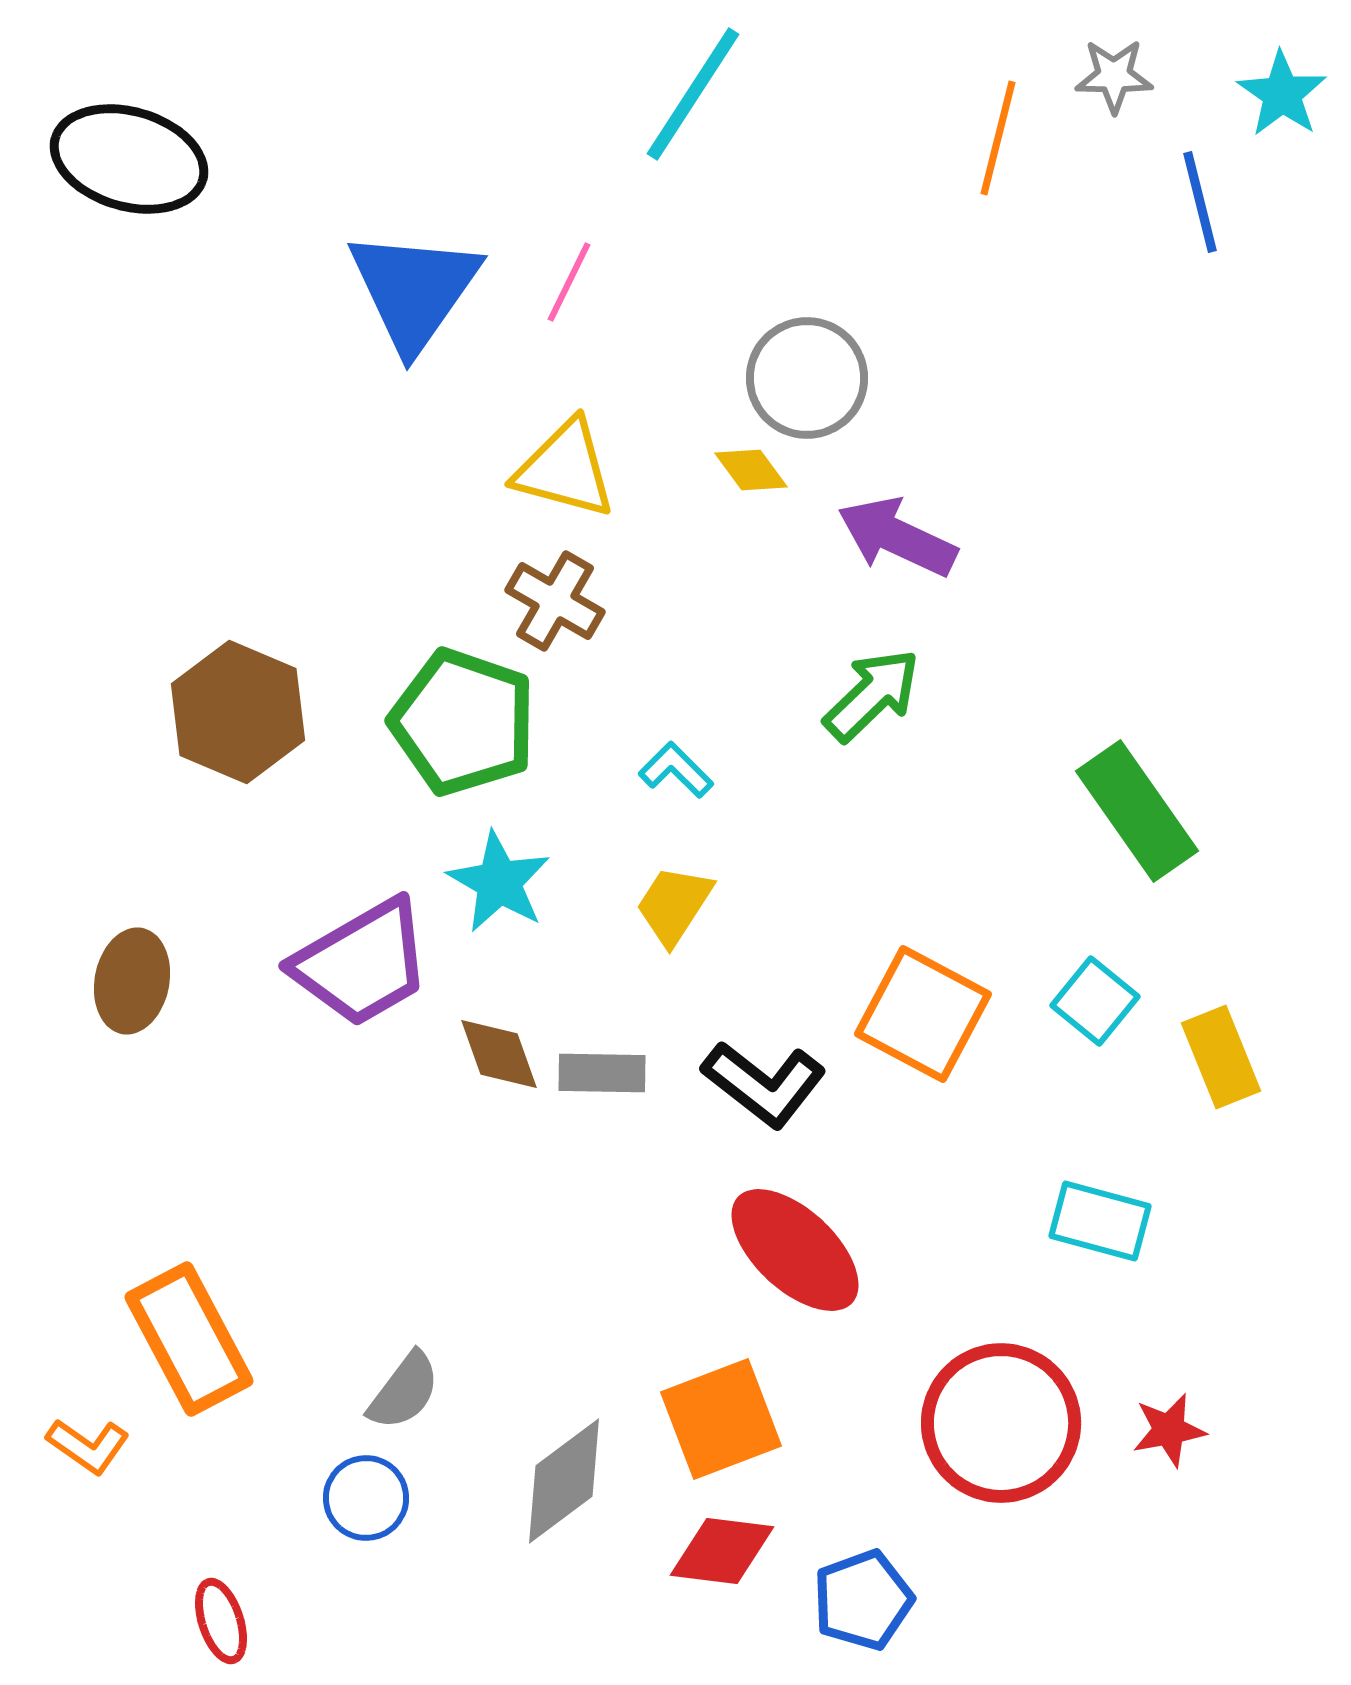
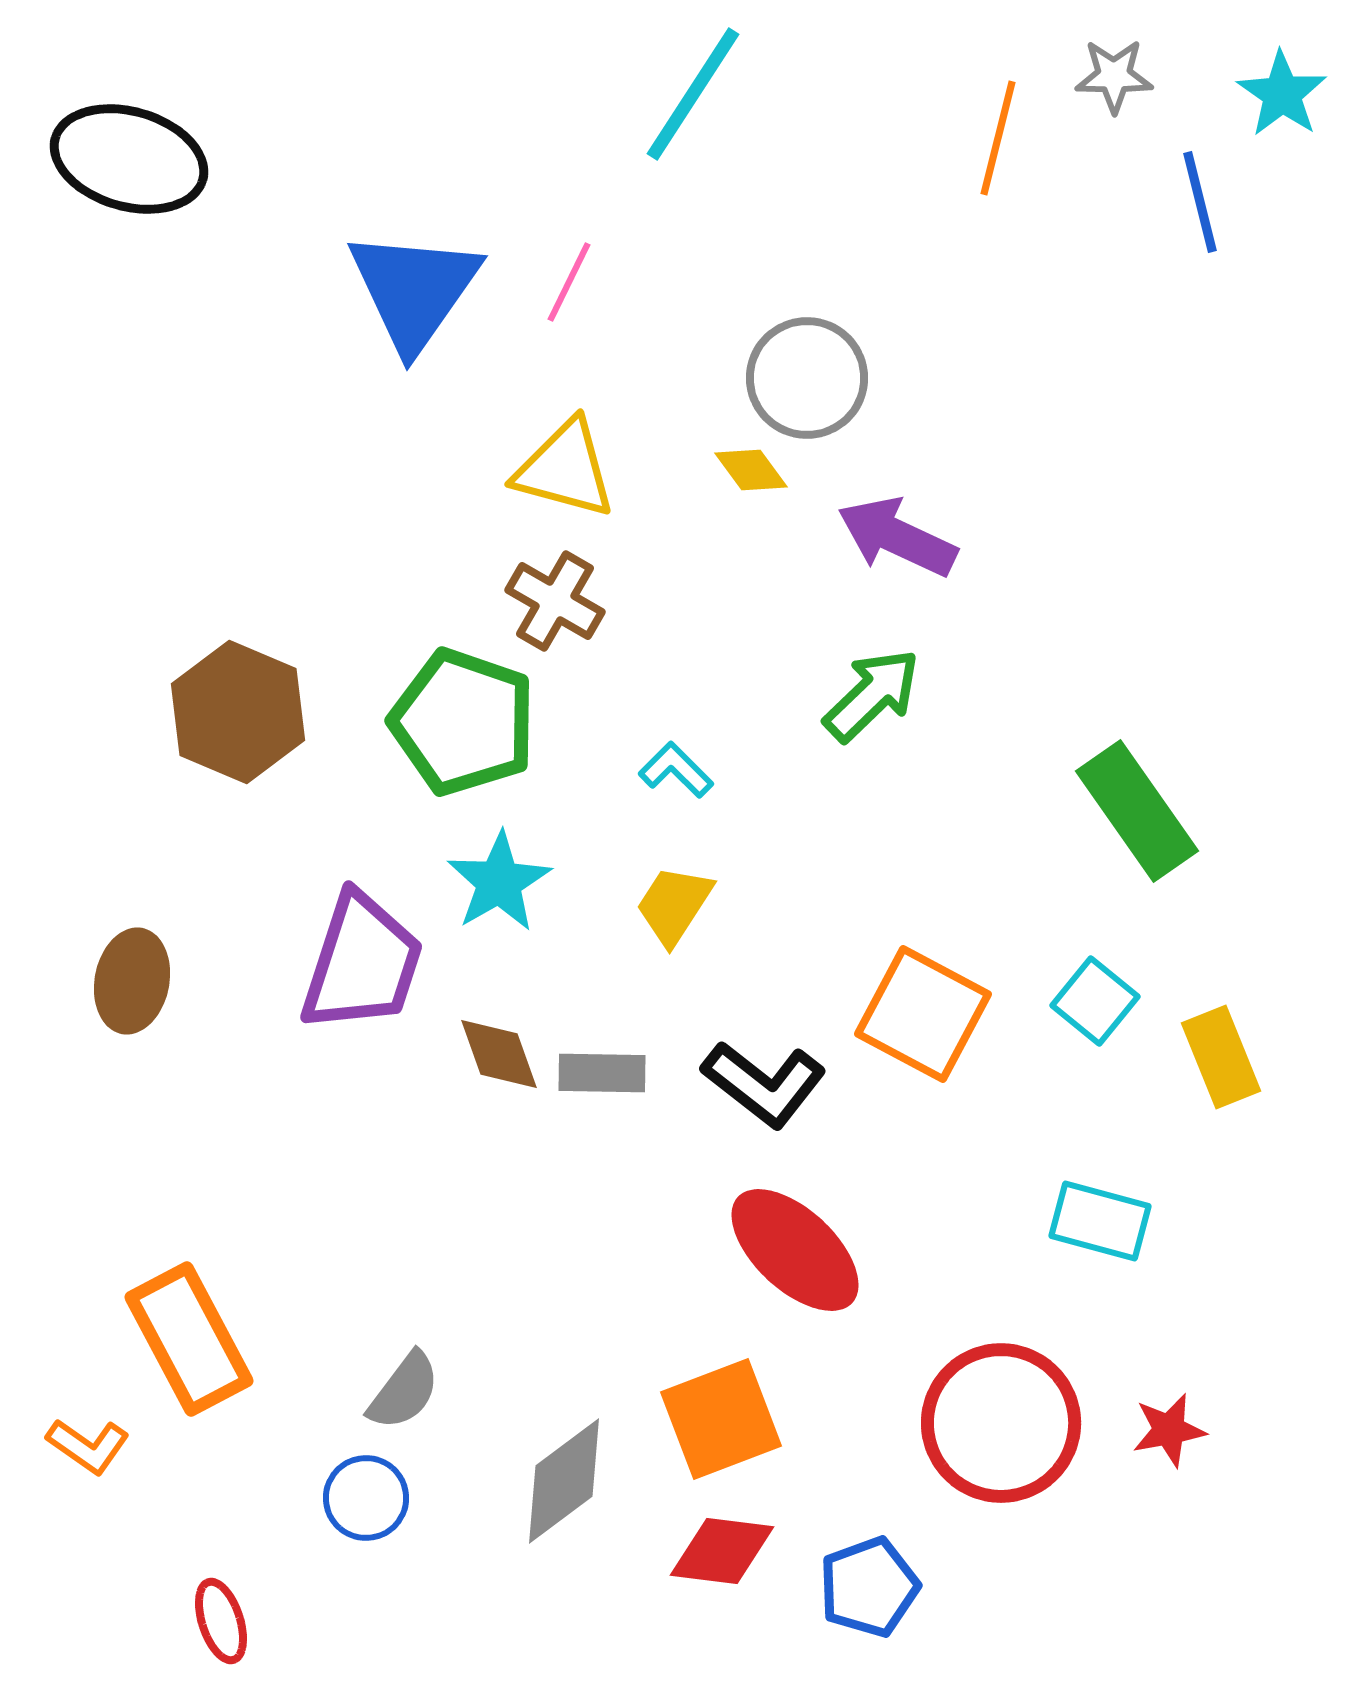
cyan star at (499, 882): rotated 12 degrees clockwise
purple trapezoid at (362, 963): rotated 42 degrees counterclockwise
blue pentagon at (863, 1600): moved 6 px right, 13 px up
